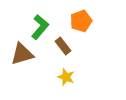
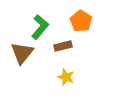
orange pentagon: rotated 20 degrees counterclockwise
brown rectangle: rotated 66 degrees counterclockwise
brown triangle: moved 1 px up; rotated 35 degrees counterclockwise
